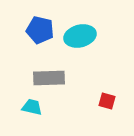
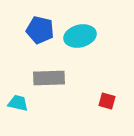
cyan trapezoid: moved 14 px left, 4 px up
